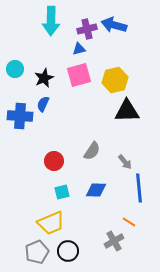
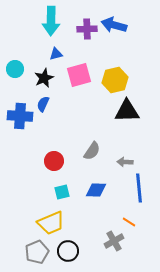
purple cross: rotated 12 degrees clockwise
blue triangle: moved 23 px left, 5 px down
gray arrow: rotated 133 degrees clockwise
